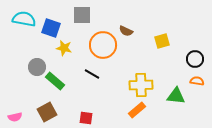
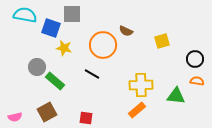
gray square: moved 10 px left, 1 px up
cyan semicircle: moved 1 px right, 4 px up
